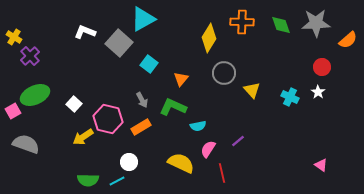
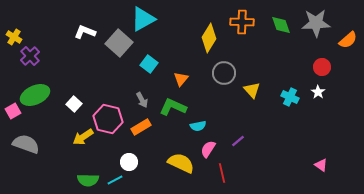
cyan line: moved 2 px left, 1 px up
